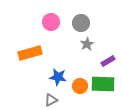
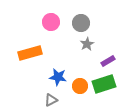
green rectangle: moved 1 px right; rotated 20 degrees counterclockwise
